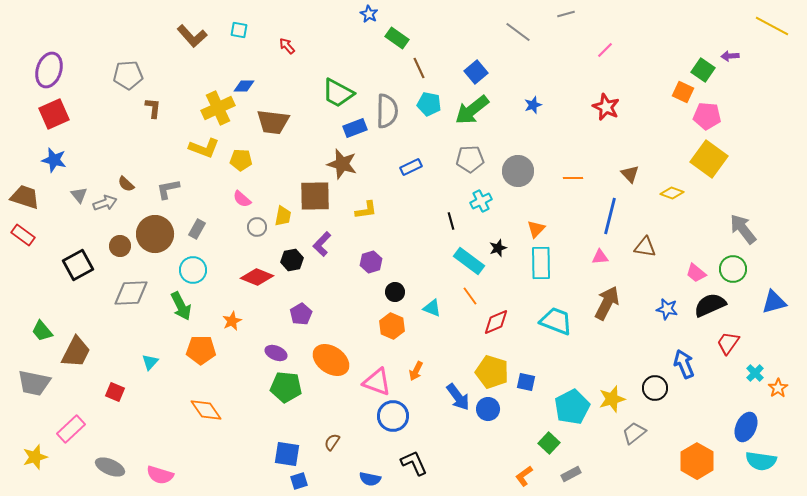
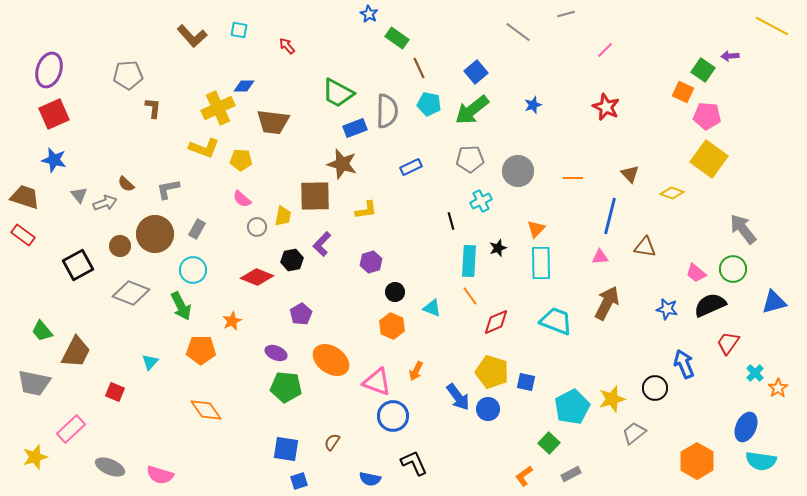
cyan rectangle at (469, 261): rotated 56 degrees clockwise
gray diamond at (131, 293): rotated 24 degrees clockwise
blue square at (287, 454): moved 1 px left, 5 px up
